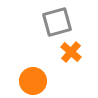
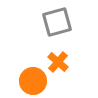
orange cross: moved 13 px left, 10 px down
